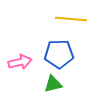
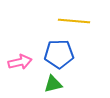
yellow line: moved 3 px right, 2 px down
